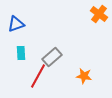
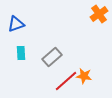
orange cross: rotated 18 degrees clockwise
red line: moved 28 px right, 5 px down; rotated 20 degrees clockwise
